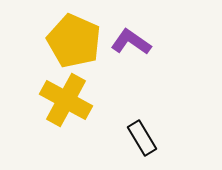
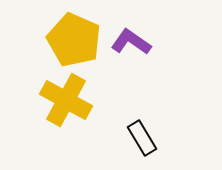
yellow pentagon: moved 1 px up
